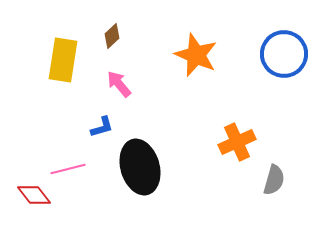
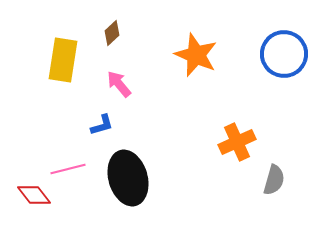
brown diamond: moved 3 px up
blue L-shape: moved 2 px up
black ellipse: moved 12 px left, 11 px down
